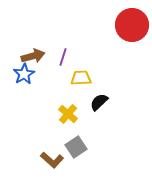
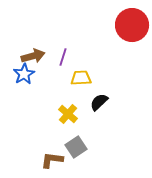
brown L-shape: rotated 145 degrees clockwise
